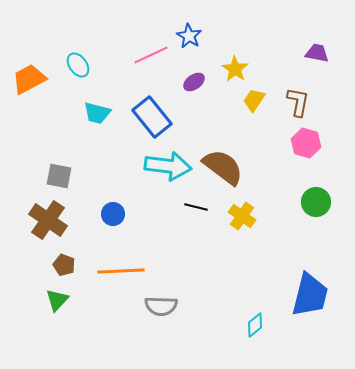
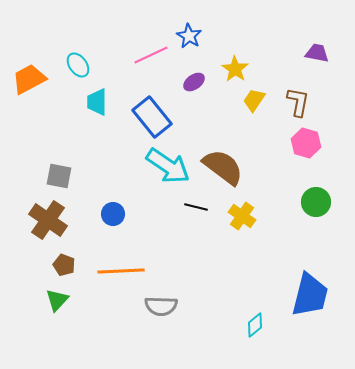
cyan trapezoid: moved 11 px up; rotated 76 degrees clockwise
cyan arrow: rotated 27 degrees clockwise
